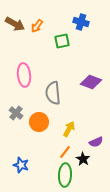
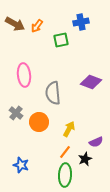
blue cross: rotated 28 degrees counterclockwise
green square: moved 1 px left, 1 px up
black star: moved 2 px right; rotated 16 degrees clockwise
